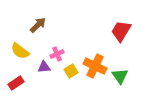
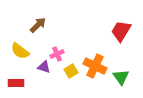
purple triangle: rotated 24 degrees clockwise
green triangle: moved 1 px right, 1 px down
red rectangle: rotated 35 degrees clockwise
